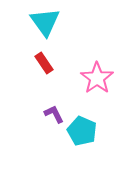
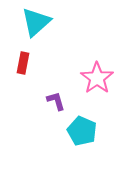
cyan triangle: moved 9 px left; rotated 24 degrees clockwise
red rectangle: moved 21 px left; rotated 45 degrees clockwise
purple L-shape: moved 2 px right, 13 px up; rotated 10 degrees clockwise
